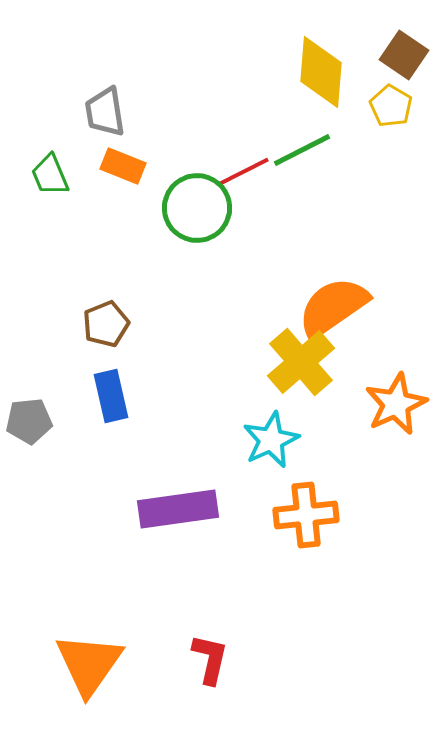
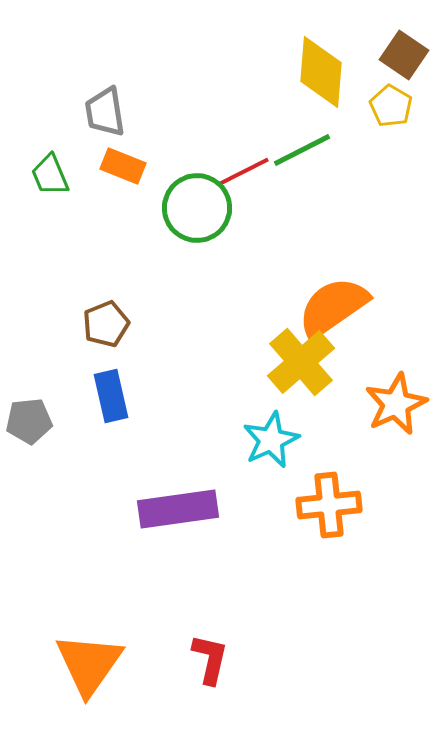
orange cross: moved 23 px right, 10 px up
